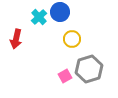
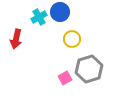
cyan cross: rotated 14 degrees clockwise
pink square: moved 2 px down
